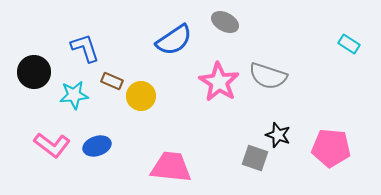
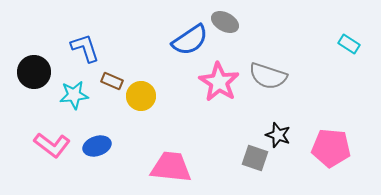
blue semicircle: moved 16 px right
